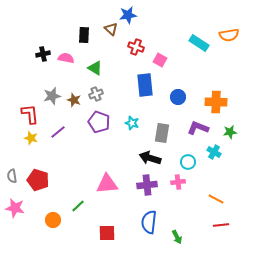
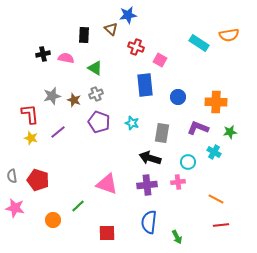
pink triangle: rotated 25 degrees clockwise
